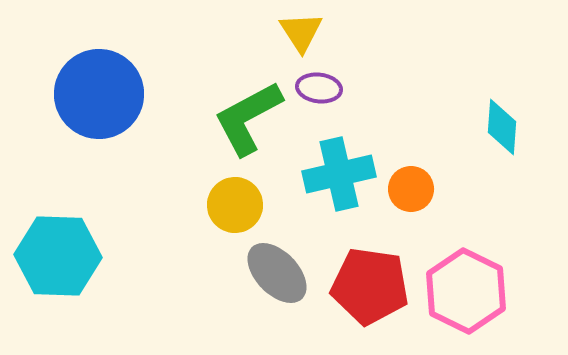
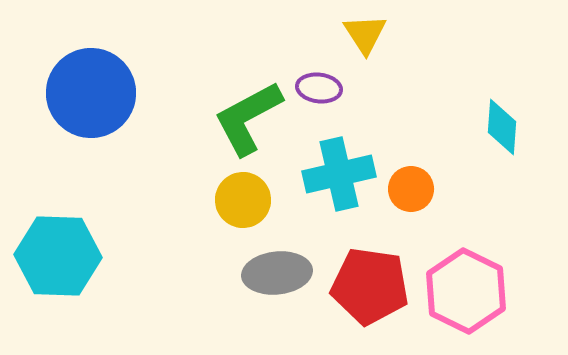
yellow triangle: moved 64 px right, 2 px down
blue circle: moved 8 px left, 1 px up
yellow circle: moved 8 px right, 5 px up
gray ellipse: rotated 52 degrees counterclockwise
